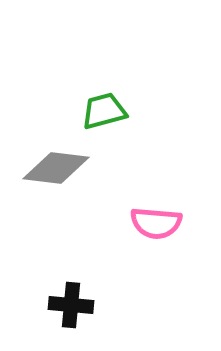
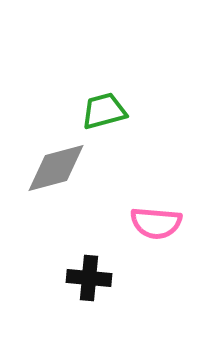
gray diamond: rotated 22 degrees counterclockwise
black cross: moved 18 px right, 27 px up
